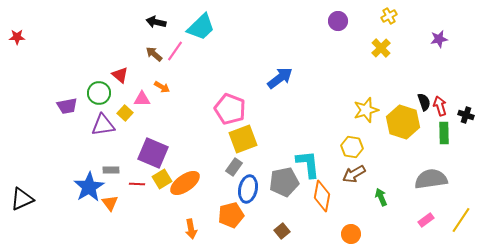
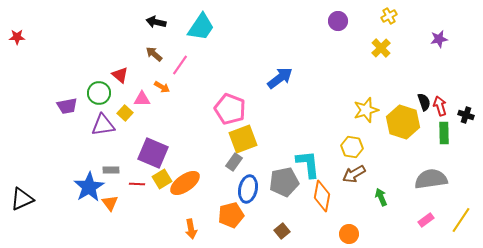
cyan trapezoid at (201, 27): rotated 12 degrees counterclockwise
pink line at (175, 51): moved 5 px right, 14 px down
gray rectangle at (234, 167): moved 5 px up
orange circle at (351, 234): moved 2 px left
